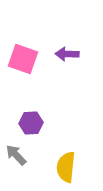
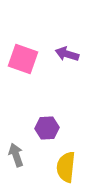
purple arrow: rotated 15 degrees clockwise
purple hexagon: moved 16 px right, 5 px down
gray arrow: rotated 25 degrees clockwise
